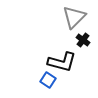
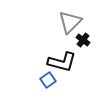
gray triangle: moved 4 px left, 5 px down
blue square: rotated 21 degrees clockwise
